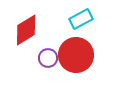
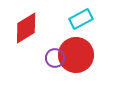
red diamond: moved 2 px up
purple circle: moved 7 px right
